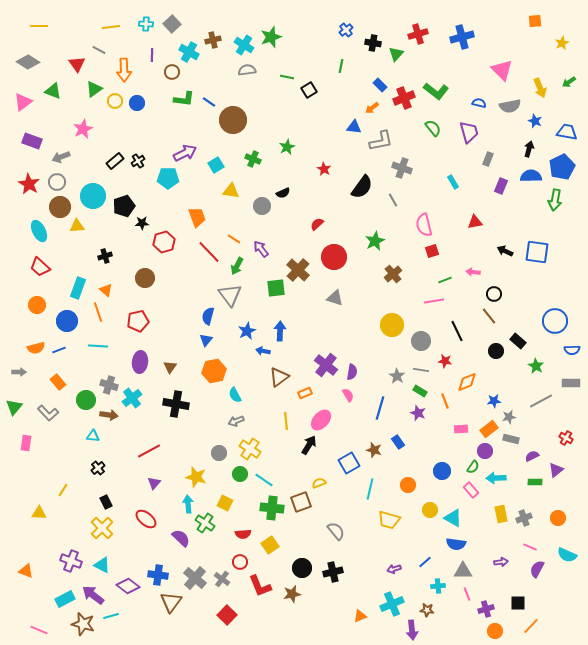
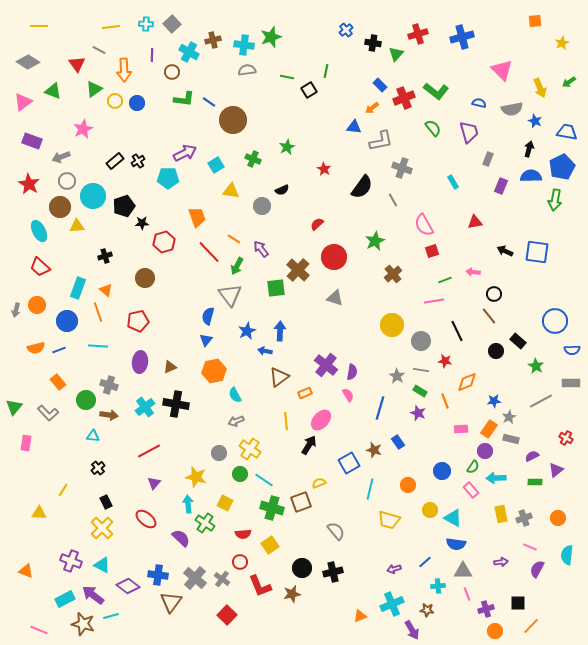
cyan cross at (244, 45): rotated 24 degrees counterclockwise
green line at (341, 66): moved 15 px left, 5 px down
gray semicircle at (510, 106): moved 2 px right, 3 px down
gray circle at (57, 182): moved 10 px right, 1 px up
black semicircle at (283, 193): moved 1 px left, 3 px up
pink semicircle at (424, 225): rotated 15 degrees counterclockwise
blue arrow at (263, 351): moved 2 px right
brown triangle at (170, 367): rotated 32 degrees clockwise
gray arrow at (19, 372): moved 3 px left, 62 px up; rotated 104 degrees clockwise
cyan cross at (132, 398): moved 13 px right, 9 px down
gray star at (509, 417): rotated 16 degrees counterclockwise
orange rectangle at (489, 429): rotated 18 degrees counterclockwise
green cross at (272, 508): rotated 10 degrees clockwise
cyan semicircle at (567, 555): rotated 72 degrees clockwise
purple arrow at (412, 630): rotated 24 degrees counterclockwise
